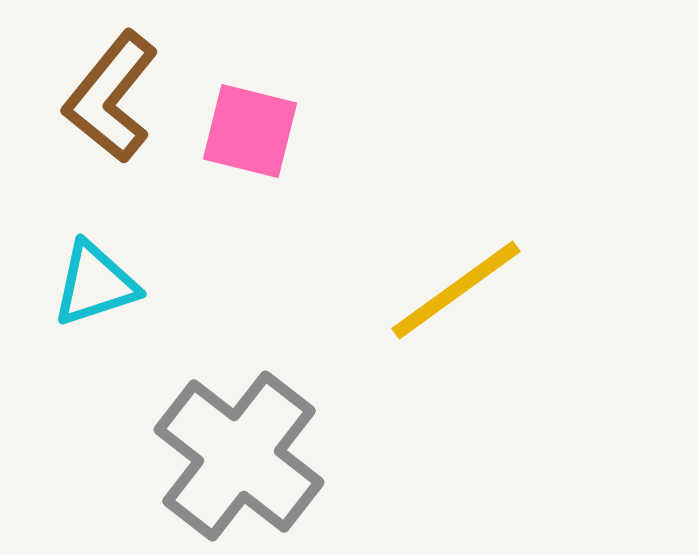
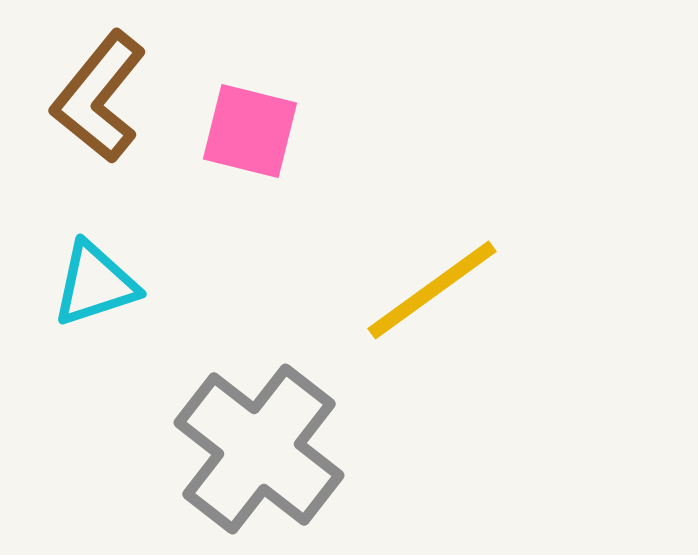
brown L-shape: moved 12 px left
yellow line: moved 24 px left
gray cross: moved 20 px right, 7 px up
